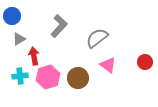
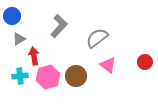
brown circle: moved 2 px left, 2 px up
